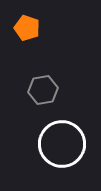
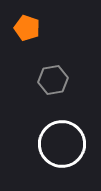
gray hexagon: moved 10 px right, 10 px up
